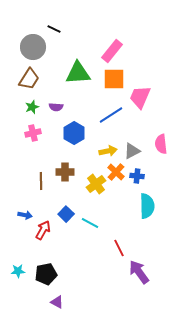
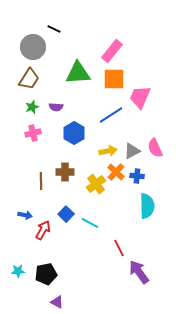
pink semicircle: moved 6 px left, 4 px down; rotated 18 degrees counterclockwise
